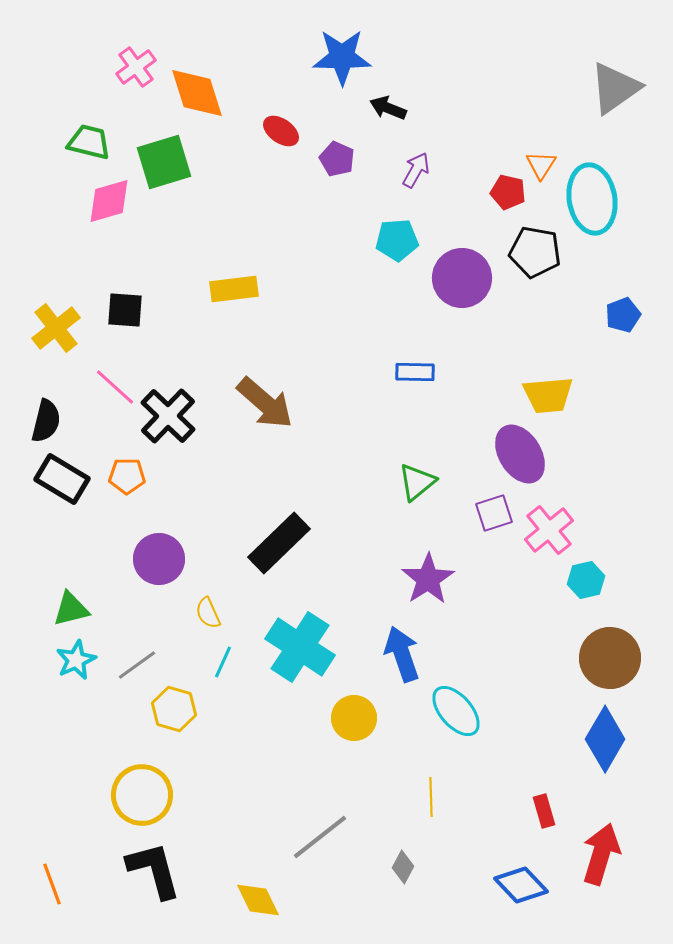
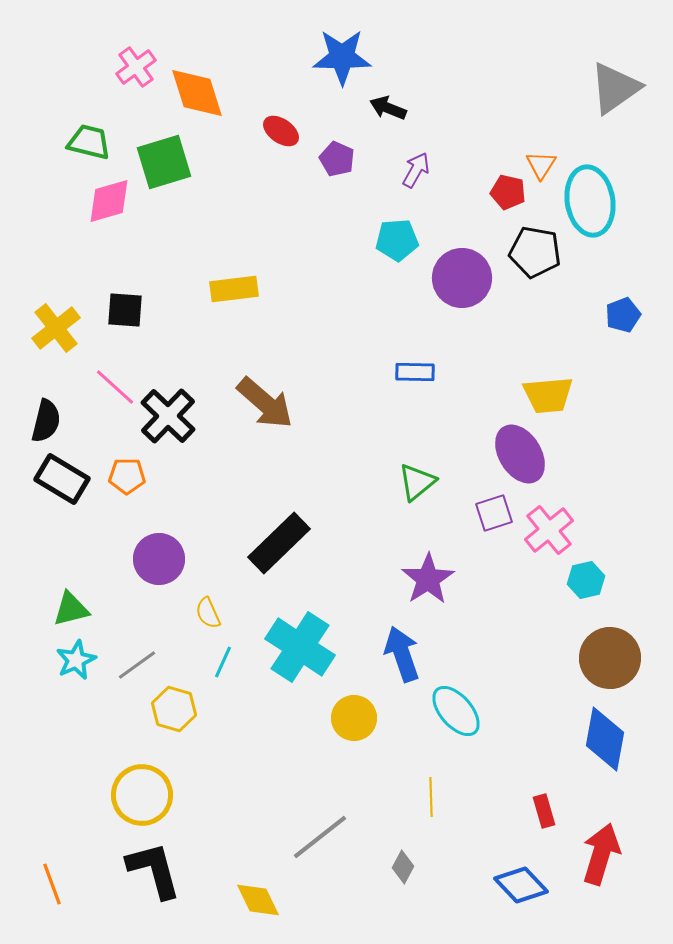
cyan ellipse at (592, 199): moved 2 px left, 2 px down
blue diamond at (605, 739): rotated 20 degrees counterclockwise
